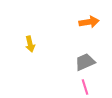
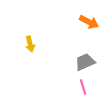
orange arrow: rotated 36 degrees clockwise
pink line: moved 2 px left
